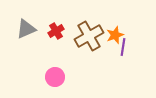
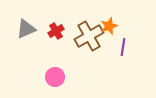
orange star: moved 6 px left, 9 px up
